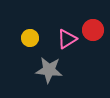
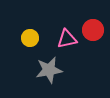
pink triangle: rotated 20 degrees clockwise
gray star: rotated 16 degrees counterclockwise
